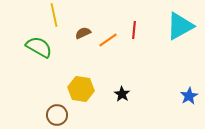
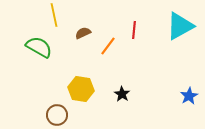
orange line: moved 6 px down; rotated 18 degrees counterclockwise
